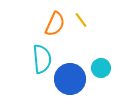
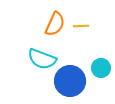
yellow line: moved 6 px down; rotated 56 degrees counterclockwise
cyan semicircle: rotated 116 degrees clockwise
blue circle: moved 2 px down
